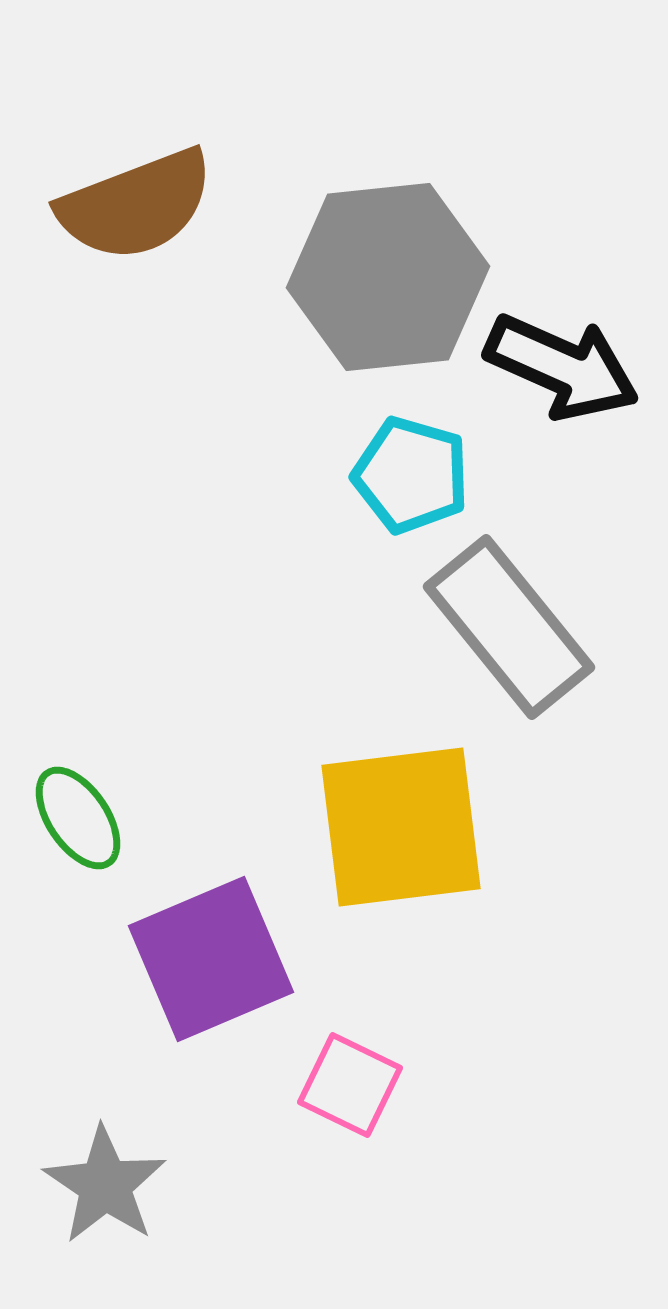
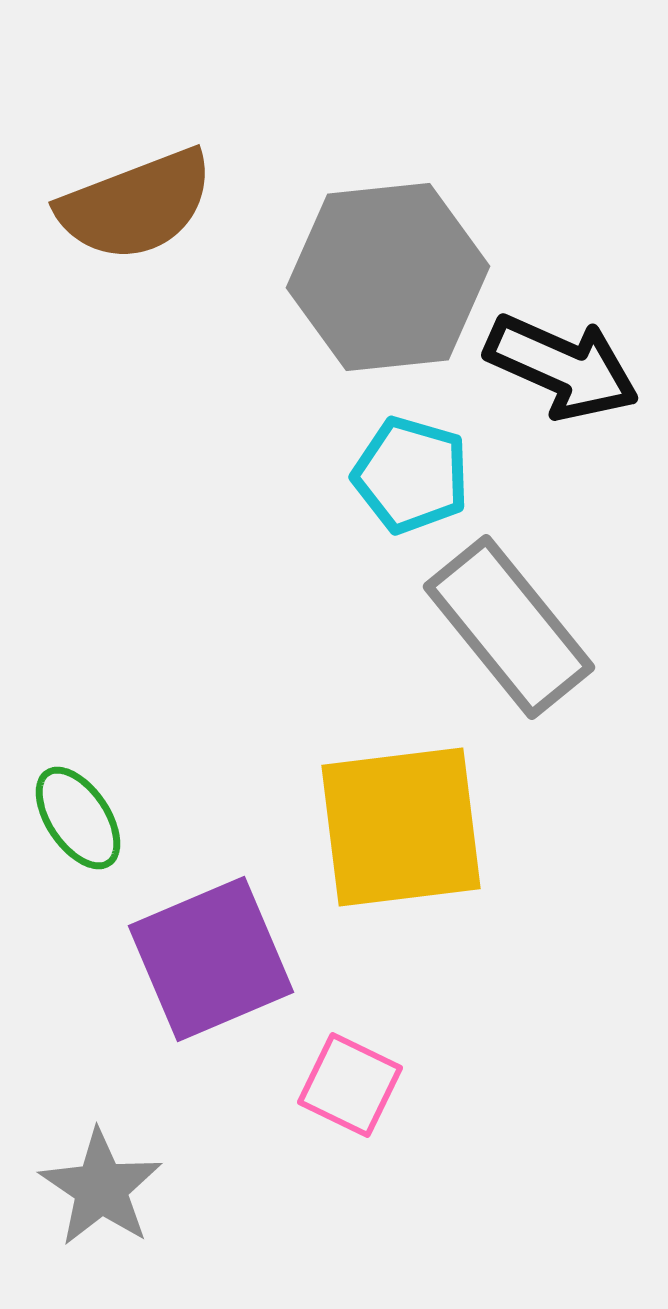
gray star: moved 4 px left, 3 px down
